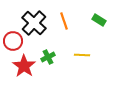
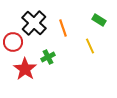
orange line: moved 1 px left, 7 px down
red circle: moved 1 px down
yellow line: moved 8 px right, 9 px up; rotated 63 degrees clockwise
red star: moved 1 px right, 3 px down
